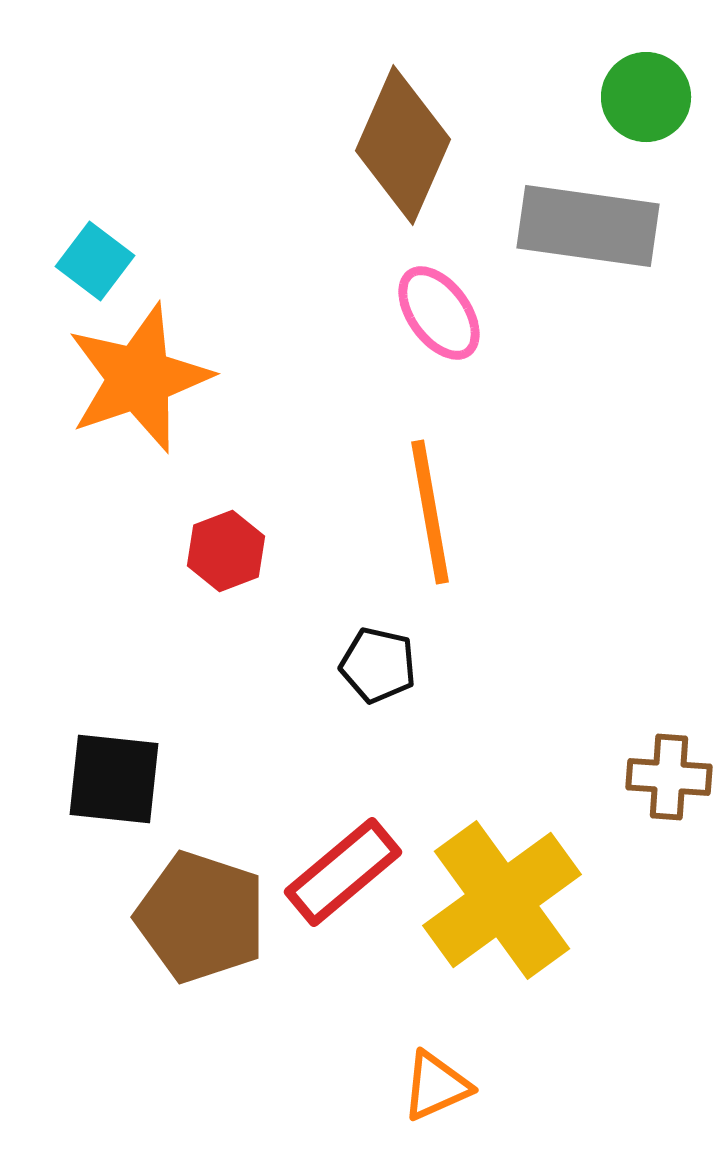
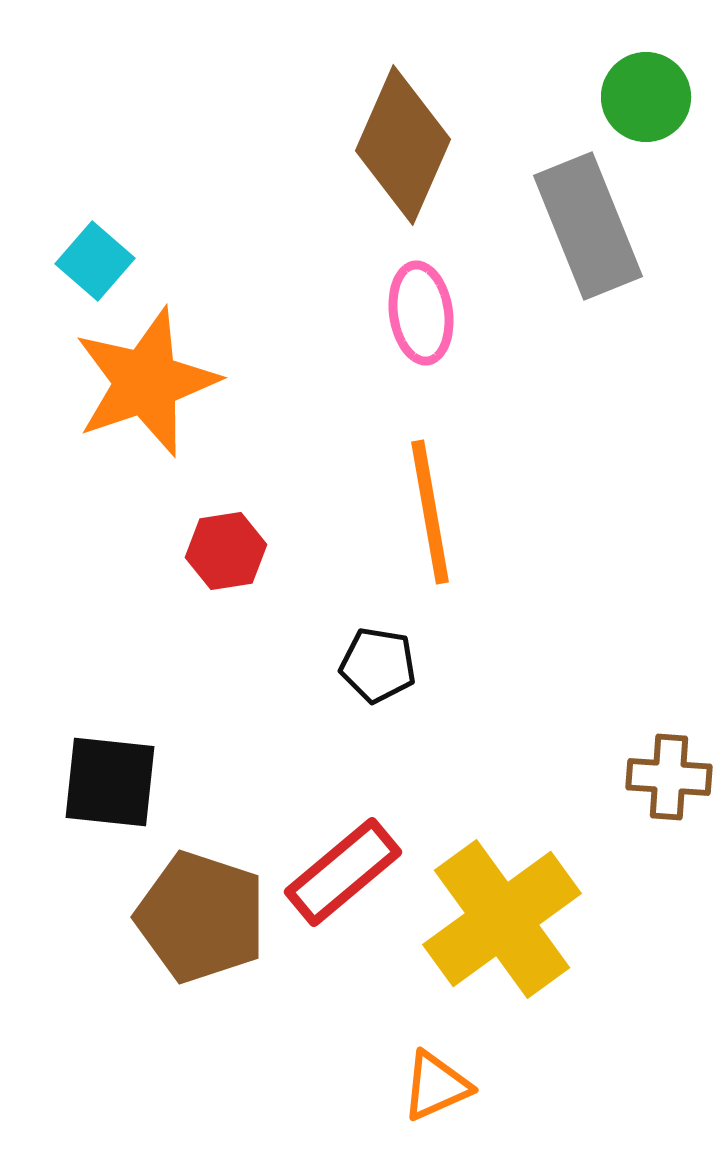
gray rectangle: rotated 60 degrees clockwise
cyan square: rotated 4 degrees clockwise
pink ellipse: moved 18 px left; rotated 28 degrees clockwise
orange star: moved 7 px right, 4 px down
red hexagon: rotated 12 degrees clockwise
black pentagon: rotated 4 degrees counterclockwise
black square: moved 4 px left, 3 px down
yellow cross: moved 19 px down
